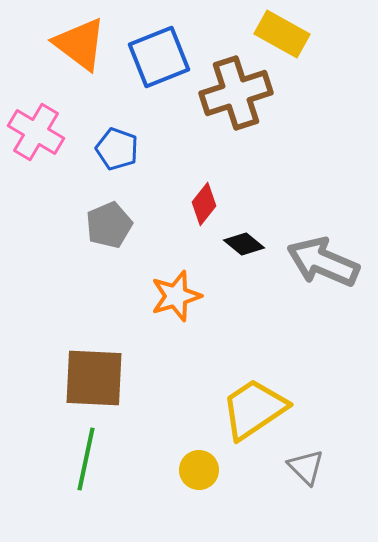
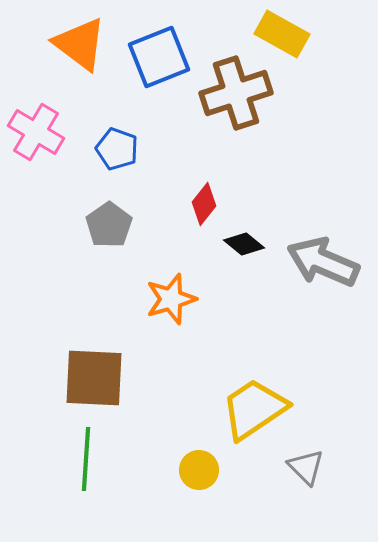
gray pentagon: rotated 12 degrees counterclockwise
orange star: moved 5 px left, 3 px down
green line: rotated 8 degrees counterclockwise
